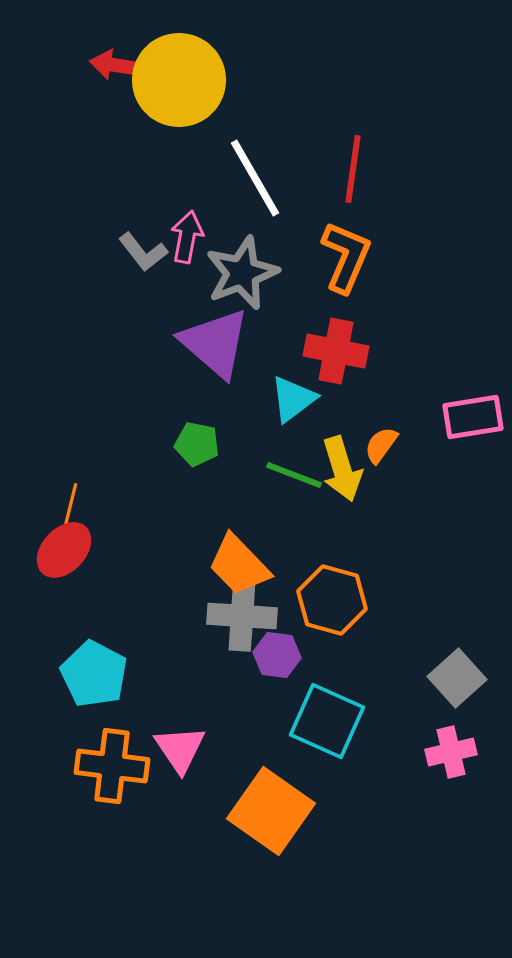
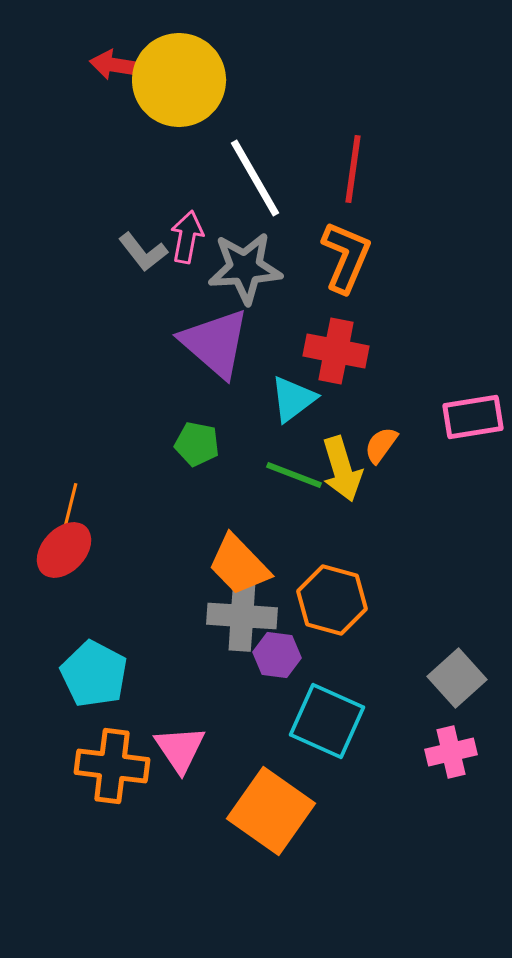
gray star: moved 3 px right, 5 px up; rotated 18 degrees clockwise
